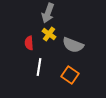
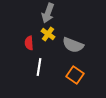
yellow cross: moved 1 px left
orange square: moved 5 px right
